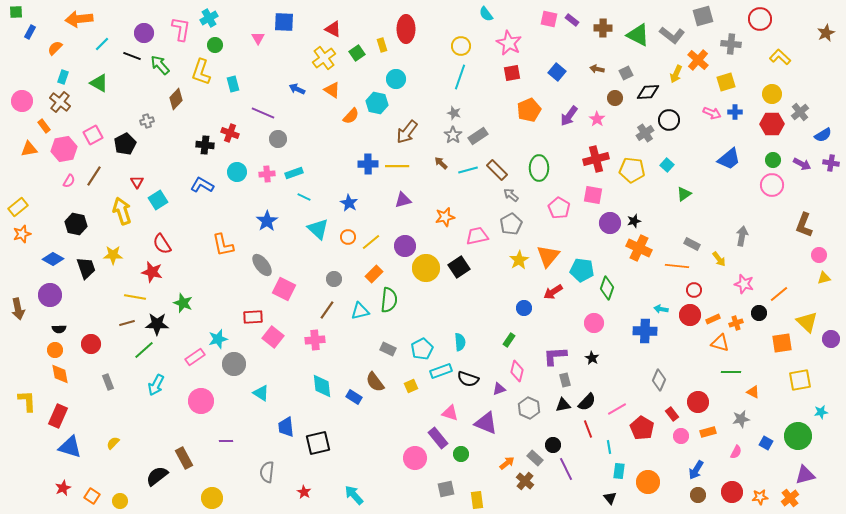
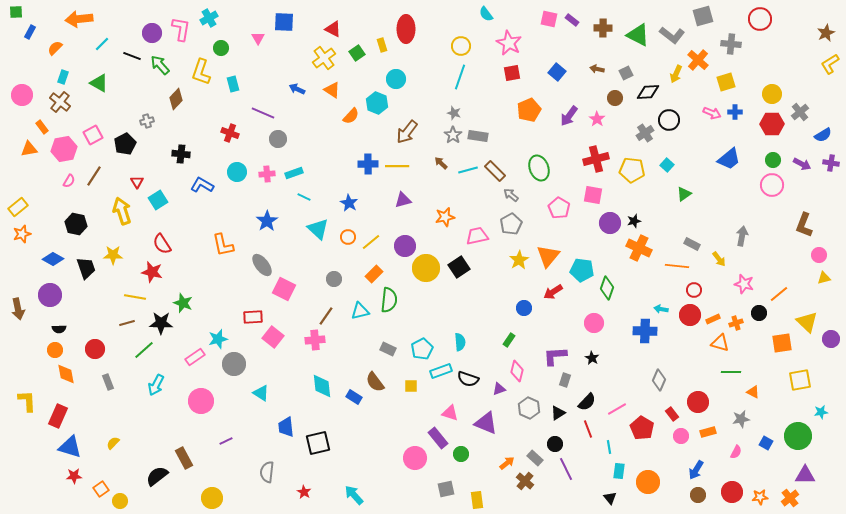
purple circle at (144, 33): moved 8 px right
green circle at (215, 45): moved 6 px right, 3 px down
yellow L-shape at (780, 57): moved 50 px right, 7 px down; rotated 75 degrees counterclockwise
pink circle at (22, 101): moved 6 px up
cyan hexagon at (377, 103): rotated 10 degrees clockwise
orange rectangle at (44, 126): moved 2 px left, 1 px down
gray rectangle at (478, 136): rotated 42 degrees clockwise
black cross at (205, 145): moved 24 px left, 9 px down
green ellipse at (539, 168): rotated 20 degrees counterclockwise
brown rectangle at (497, 170): moved 2 px left, 1 px down
brown line at (327, 310): moved 1 px left, 6 px down
black star at (157, 324): moved 4 px right, 1 px up
red circle at (91, 344): moved 4 px right, 5 px down
orange diamond at (60, 374): moved 6 px right
gray rectangle at (565, 380): rotated 32 degrees clockwise
yellow square at (411, 386): rotated 24 degrees clockwise
black triangle at (563, 405): moved 5 px left, 8 px down; rotated 21 degrees counterclockwise
purple line at (226, 441): rotated 24 degrees counterclockwise
black circle at (553, 445): moved 2 px right, 1 px up
purple triangle at (805, 475): rotated 15 degrees clockwise
red star at (63, 488): moved 11 px right, 12 px up; rotated 21 degrees clockwise
orange square at (92, 496): moved 9 px right, 7 px up; rotated 21 degrees clockwise
